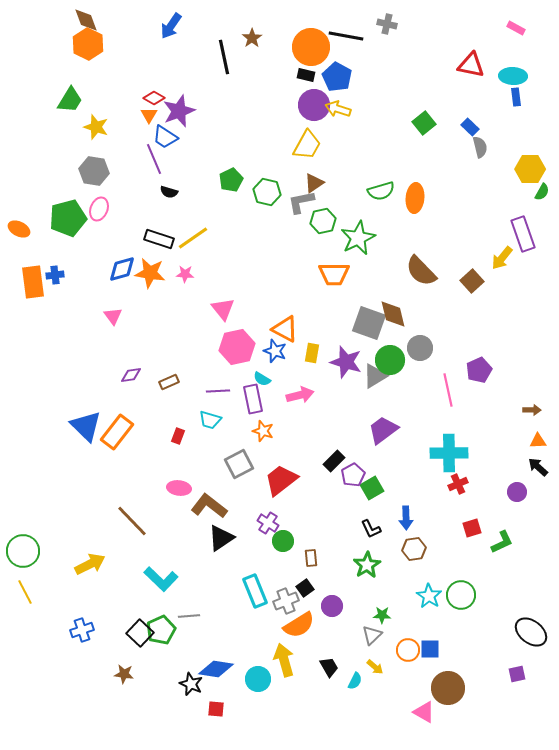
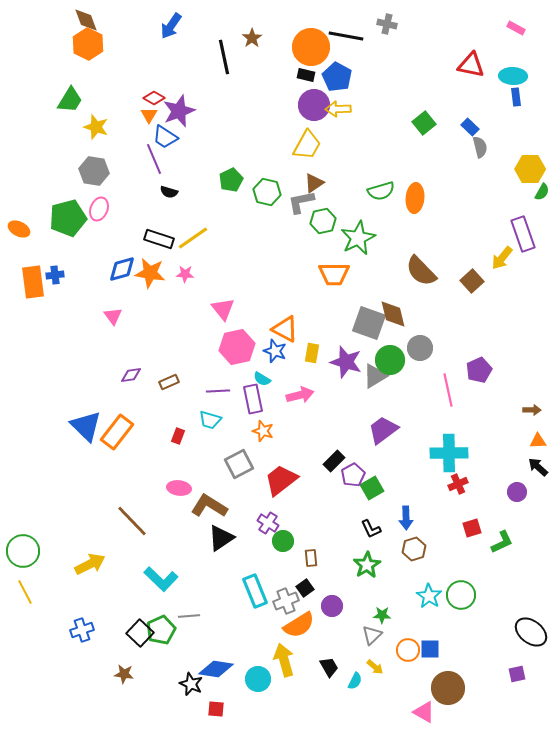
yellow arrow at (338, 109): rotated 20 degrees counterclockwise
brown L-shape at (209, 506): rotated 6 degrees counterclockwise
brown hexagon at (414, 549): rotated 10 degrees counterclockwise
